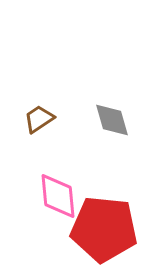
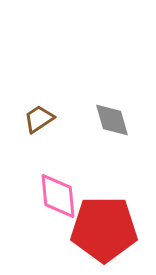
red pentagon: rotated 6 degrees counterclockwise
